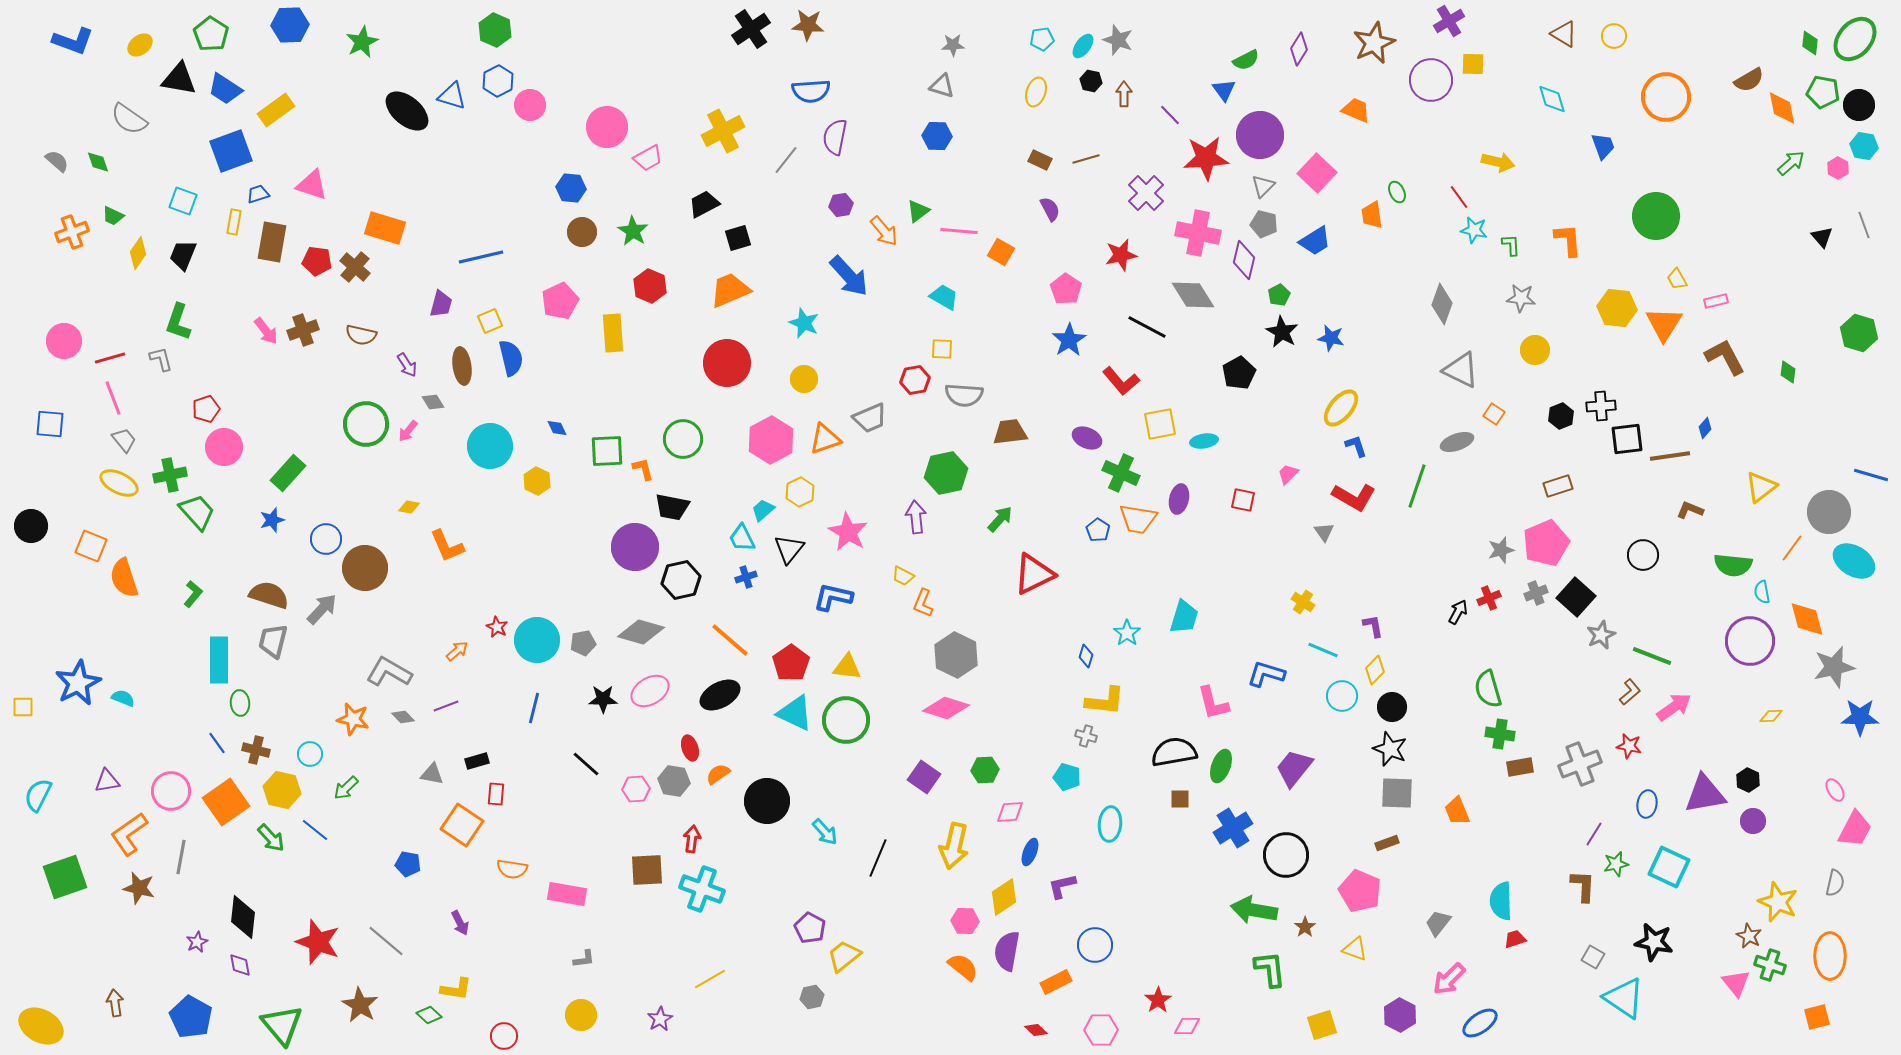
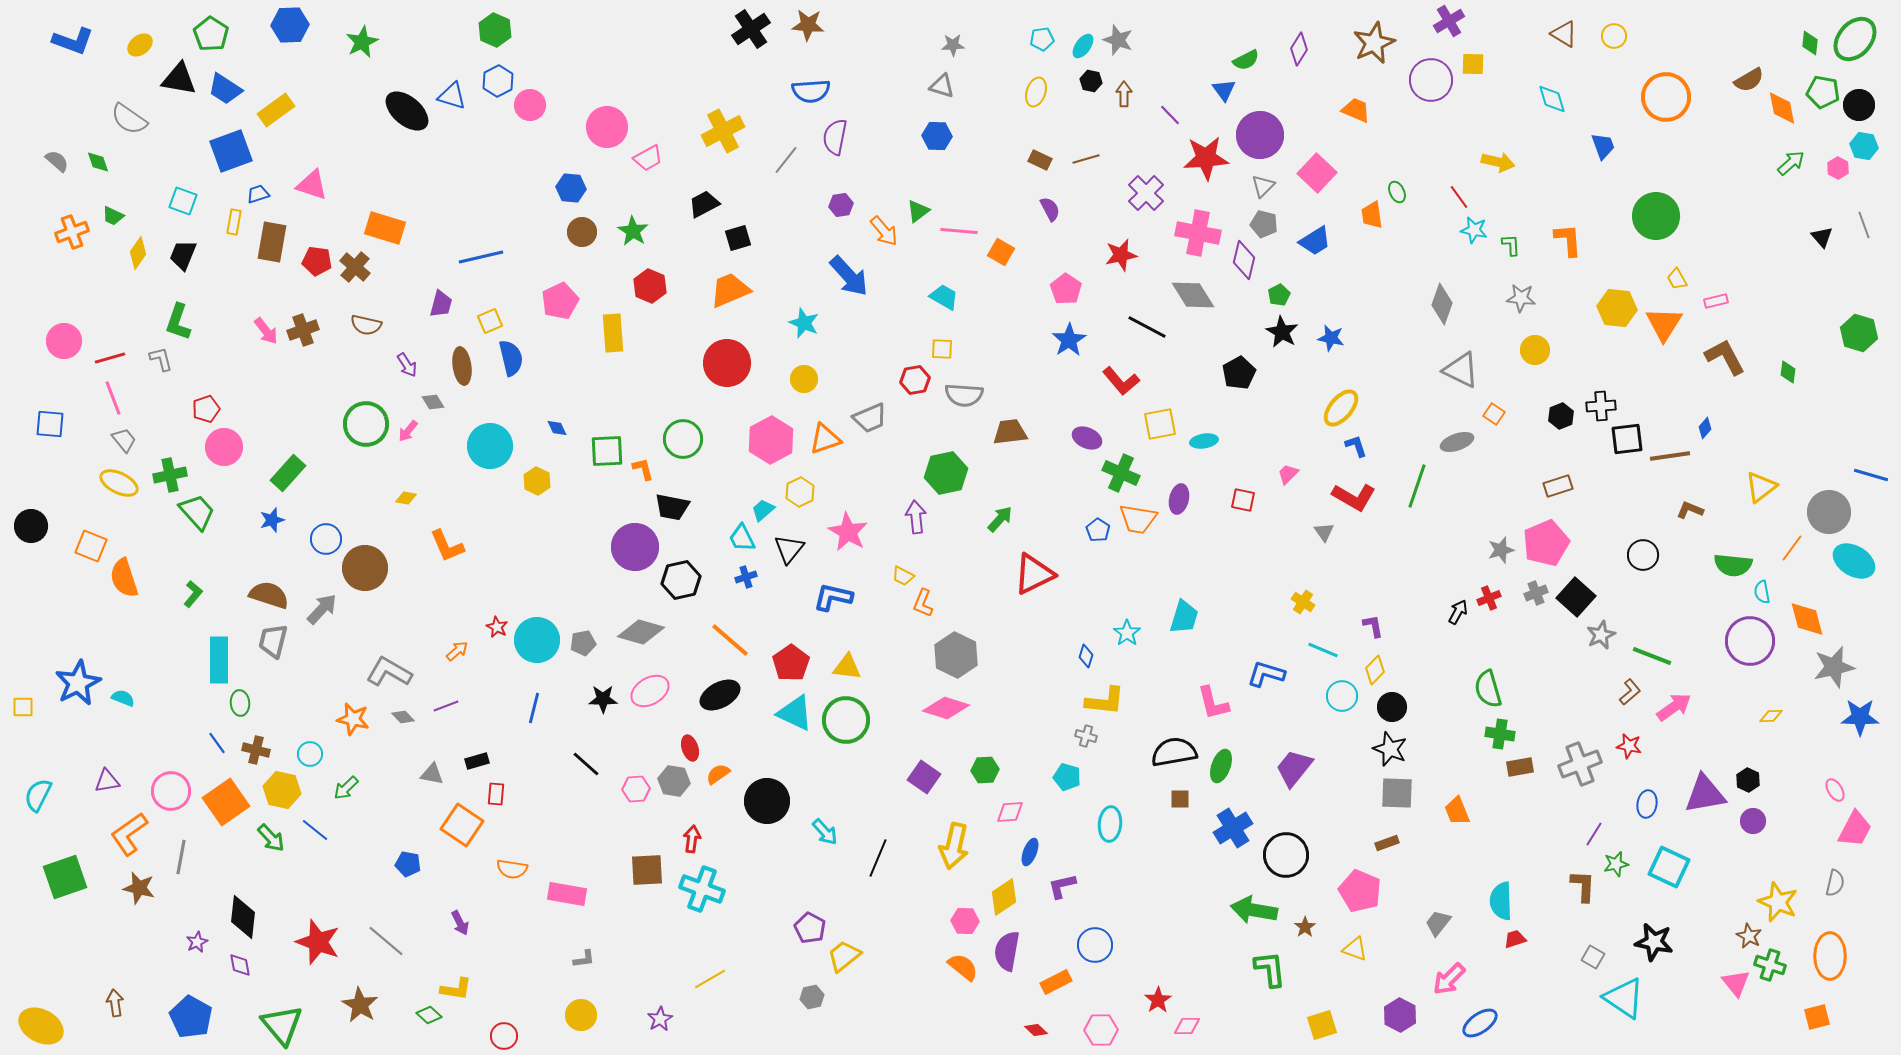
brown semicircle at (361, 335): moved 5 px right, 10 px up
yellow diamond at (409, 507): moved 3 px left, 9 px up
